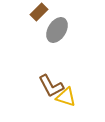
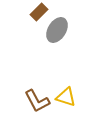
brown L-shape: moved 14 px left, 15 px down
